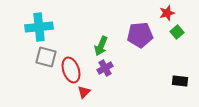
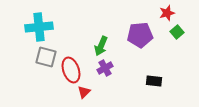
black rectangle: moved 26 px left
